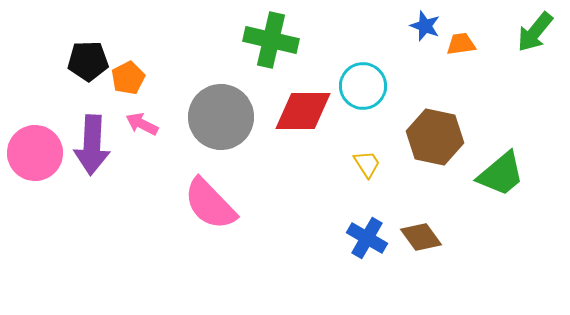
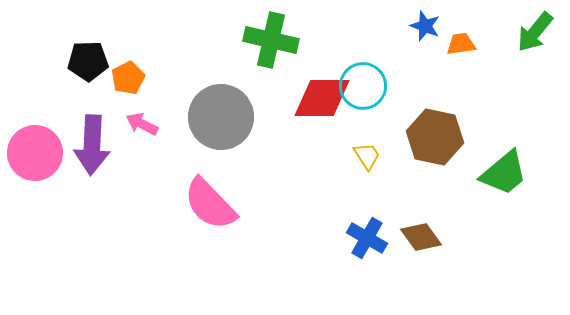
red diamond: moved 19 px right, 13 px up
yellow trapezoid: moved 8 px up
green trapezoid: moved 3 px right, 1 px up
